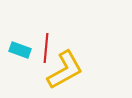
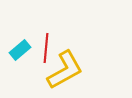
cyan rectangle: rotated 60 degrees counterclockwise
